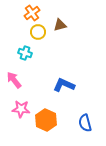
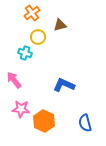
yellow circle: moved 5 px down
orange hexagon: moved 2 px left, 1 px down
